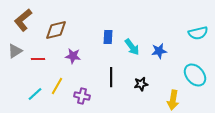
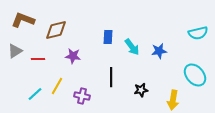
brown L-shape: rotated 60 degrees clockwise
black star: moved 6 px down
